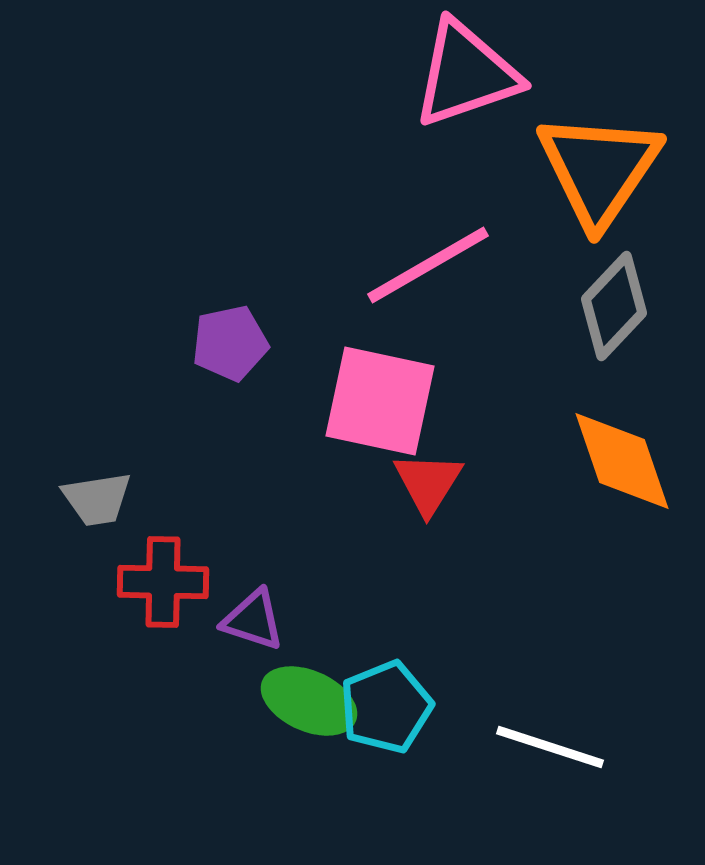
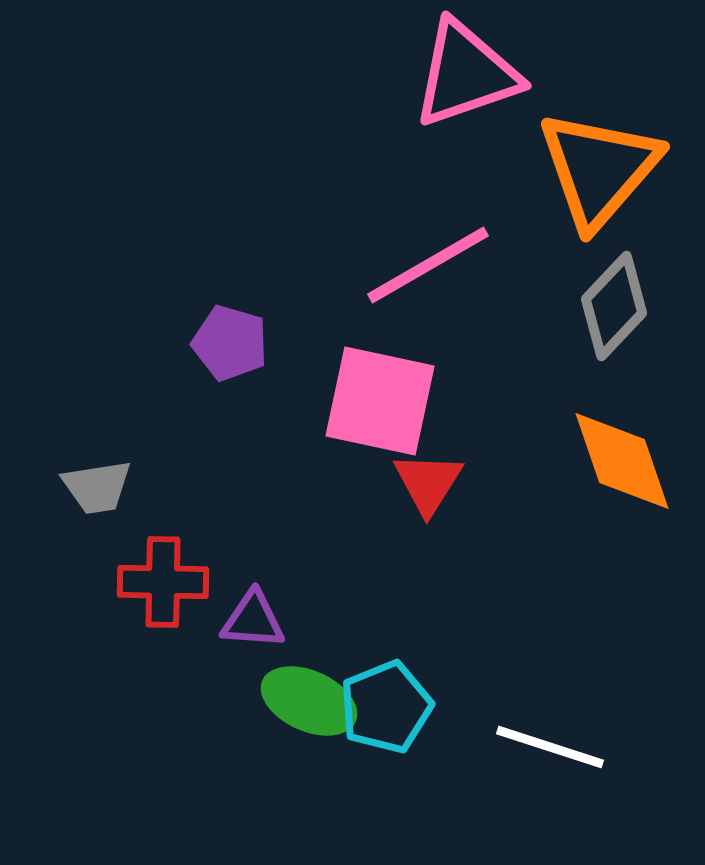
orange triangle: rotated 7 degrees clockwise
purple pentagon: rotated 28 degrees clockwise
gray trapezoid: moved 12 px up
purple triangle: rotated 14 degrees counterclockwise
